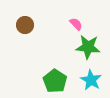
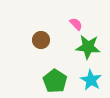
brown circle: moved 16 px right, 15 px down
